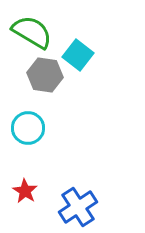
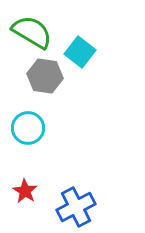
cyan square: moved 2 px right, 3 px up
gray hexagon: moved 1 px down
blue cross: moved 2 px left; rotated 6 degrees clockwise
